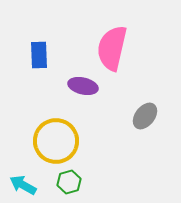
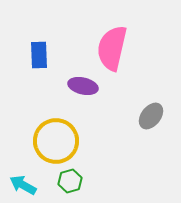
gray ellipse: moved 6 px right
green hexagon: moved 1 px right, 1 px up
